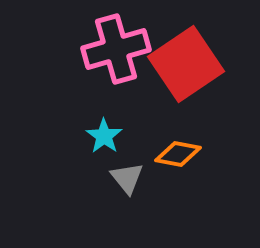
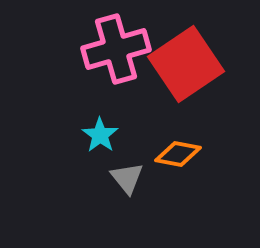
cyan star: moved 4 px left, 1 px up
